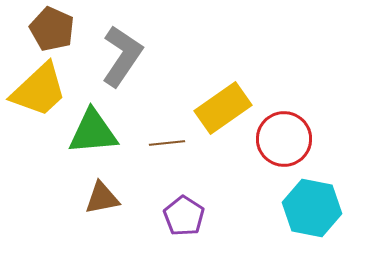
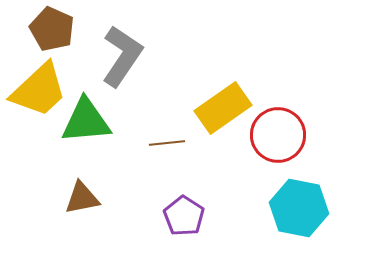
green triangle: moved 7 px left, 11 px up
red circle: moved 6 px left, 4 px up
brown triangle: moved 20 px left
cyan hexagon: moved 13 px left
